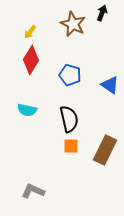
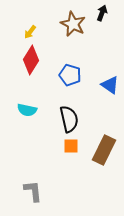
brown rectangle: moved 1 px left
gray L-shape: rotated 60 degrees clockwise
